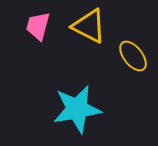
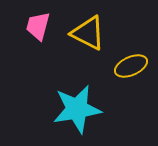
yellow triangle: moved 1 px left, 7 px down
yellow ellipse: moved 2 px left, 10 px down; rotated 76 degrees counterclockwise
